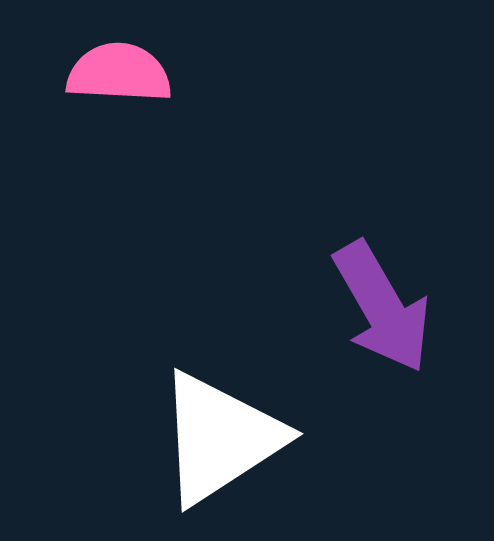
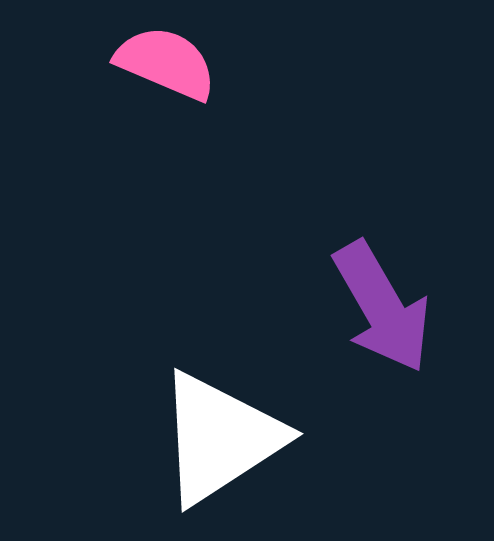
pink semicircle: moved 47 px right, 10 px up; rotated 20 degrees clockwise
